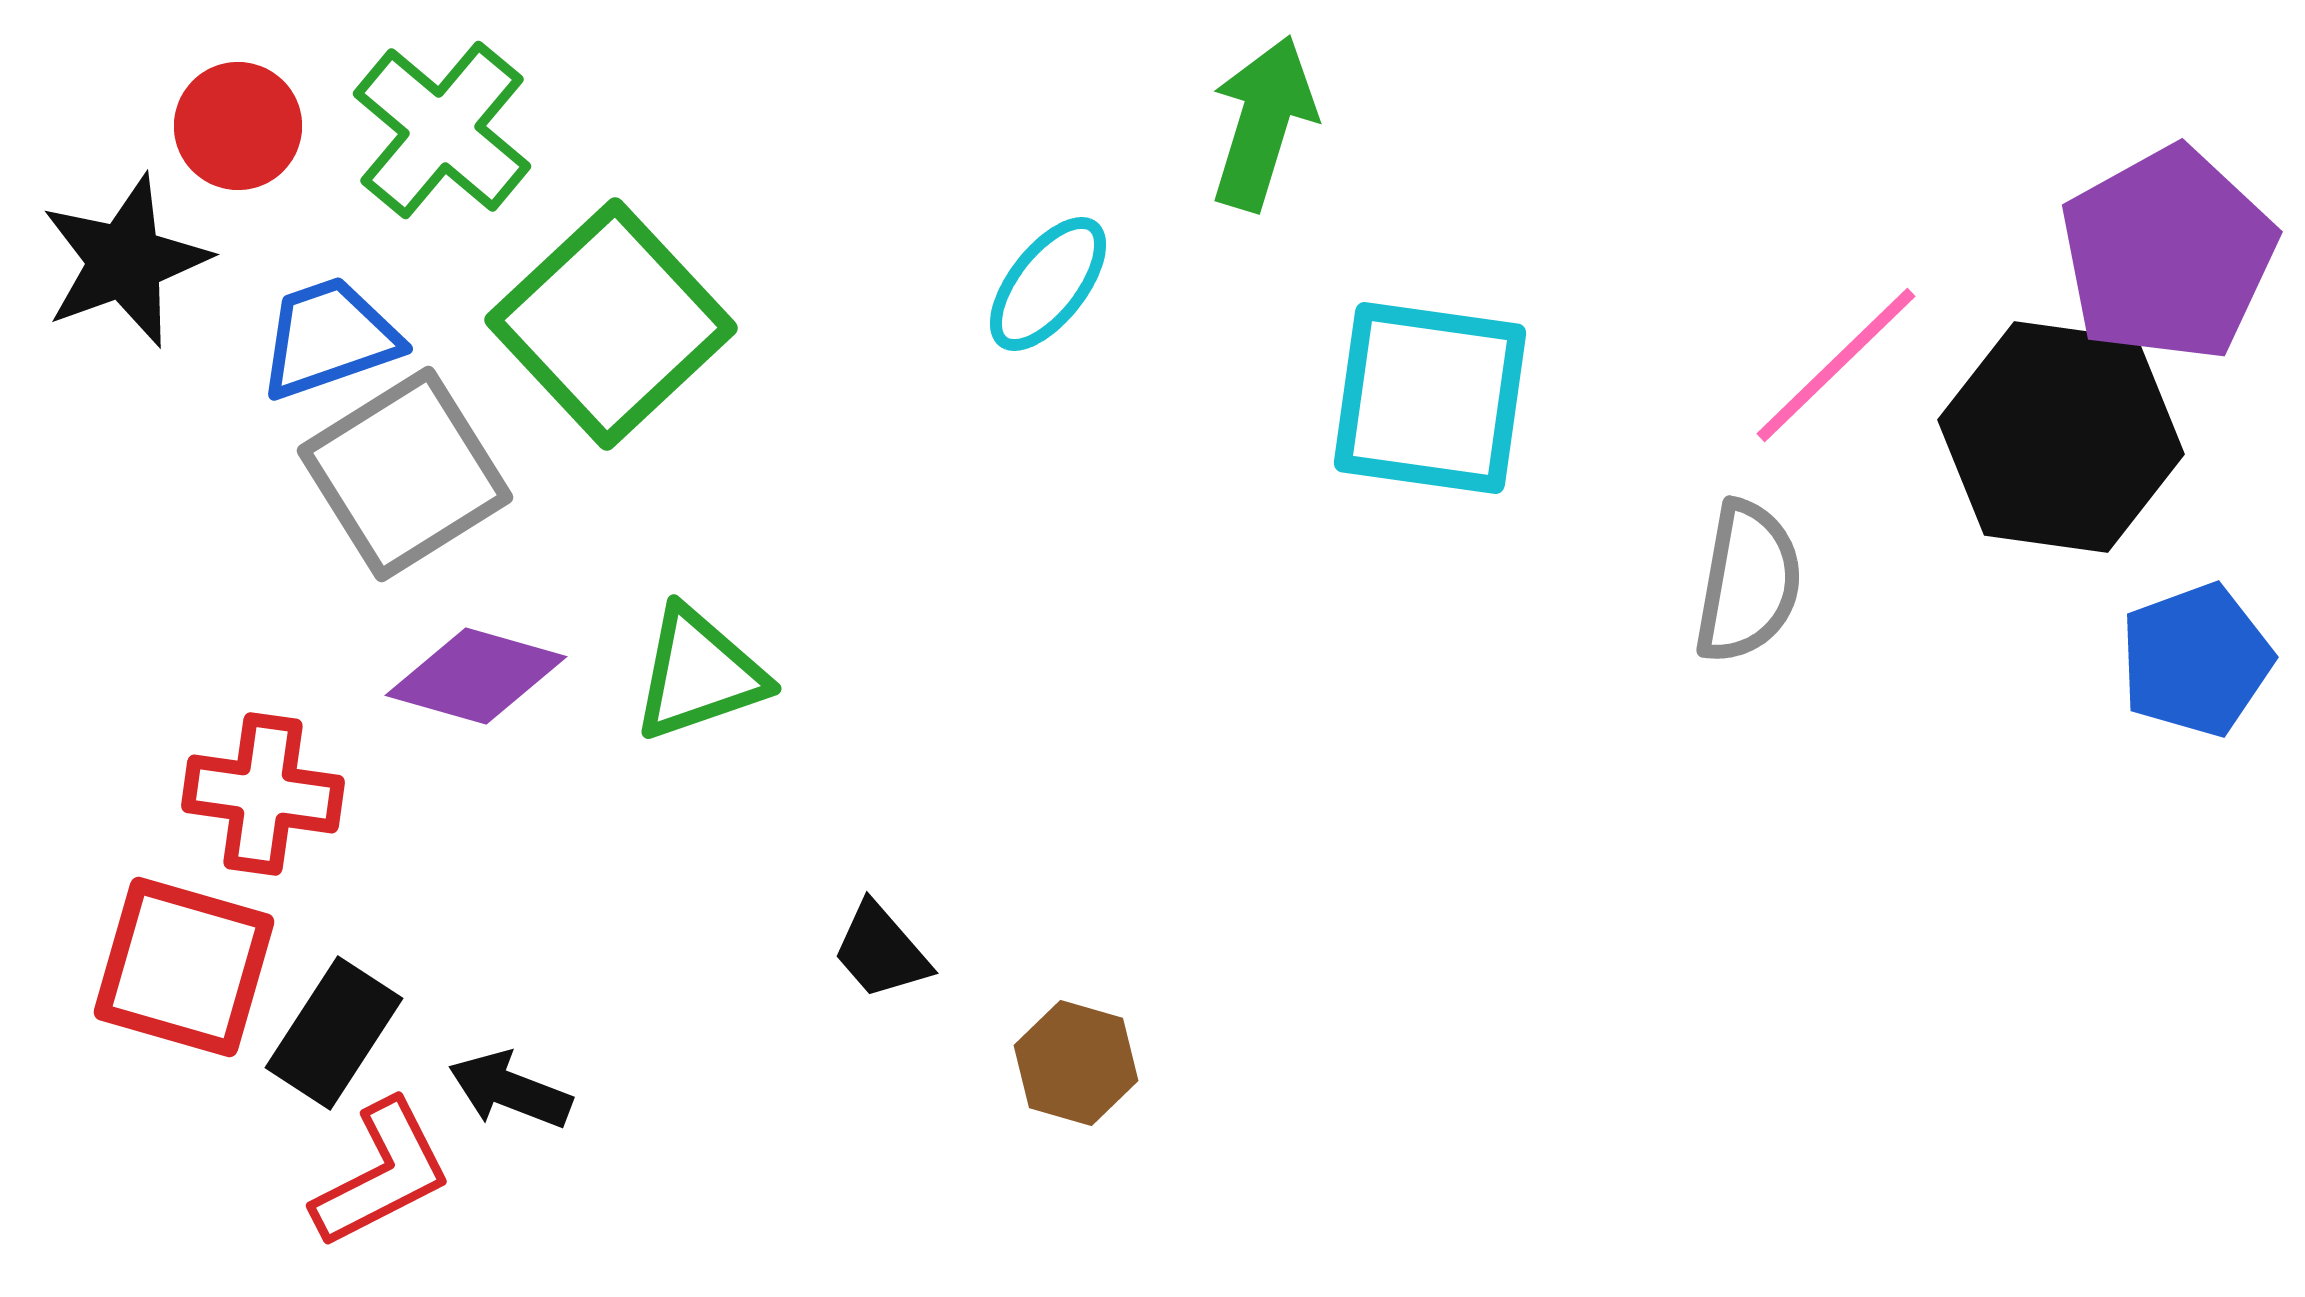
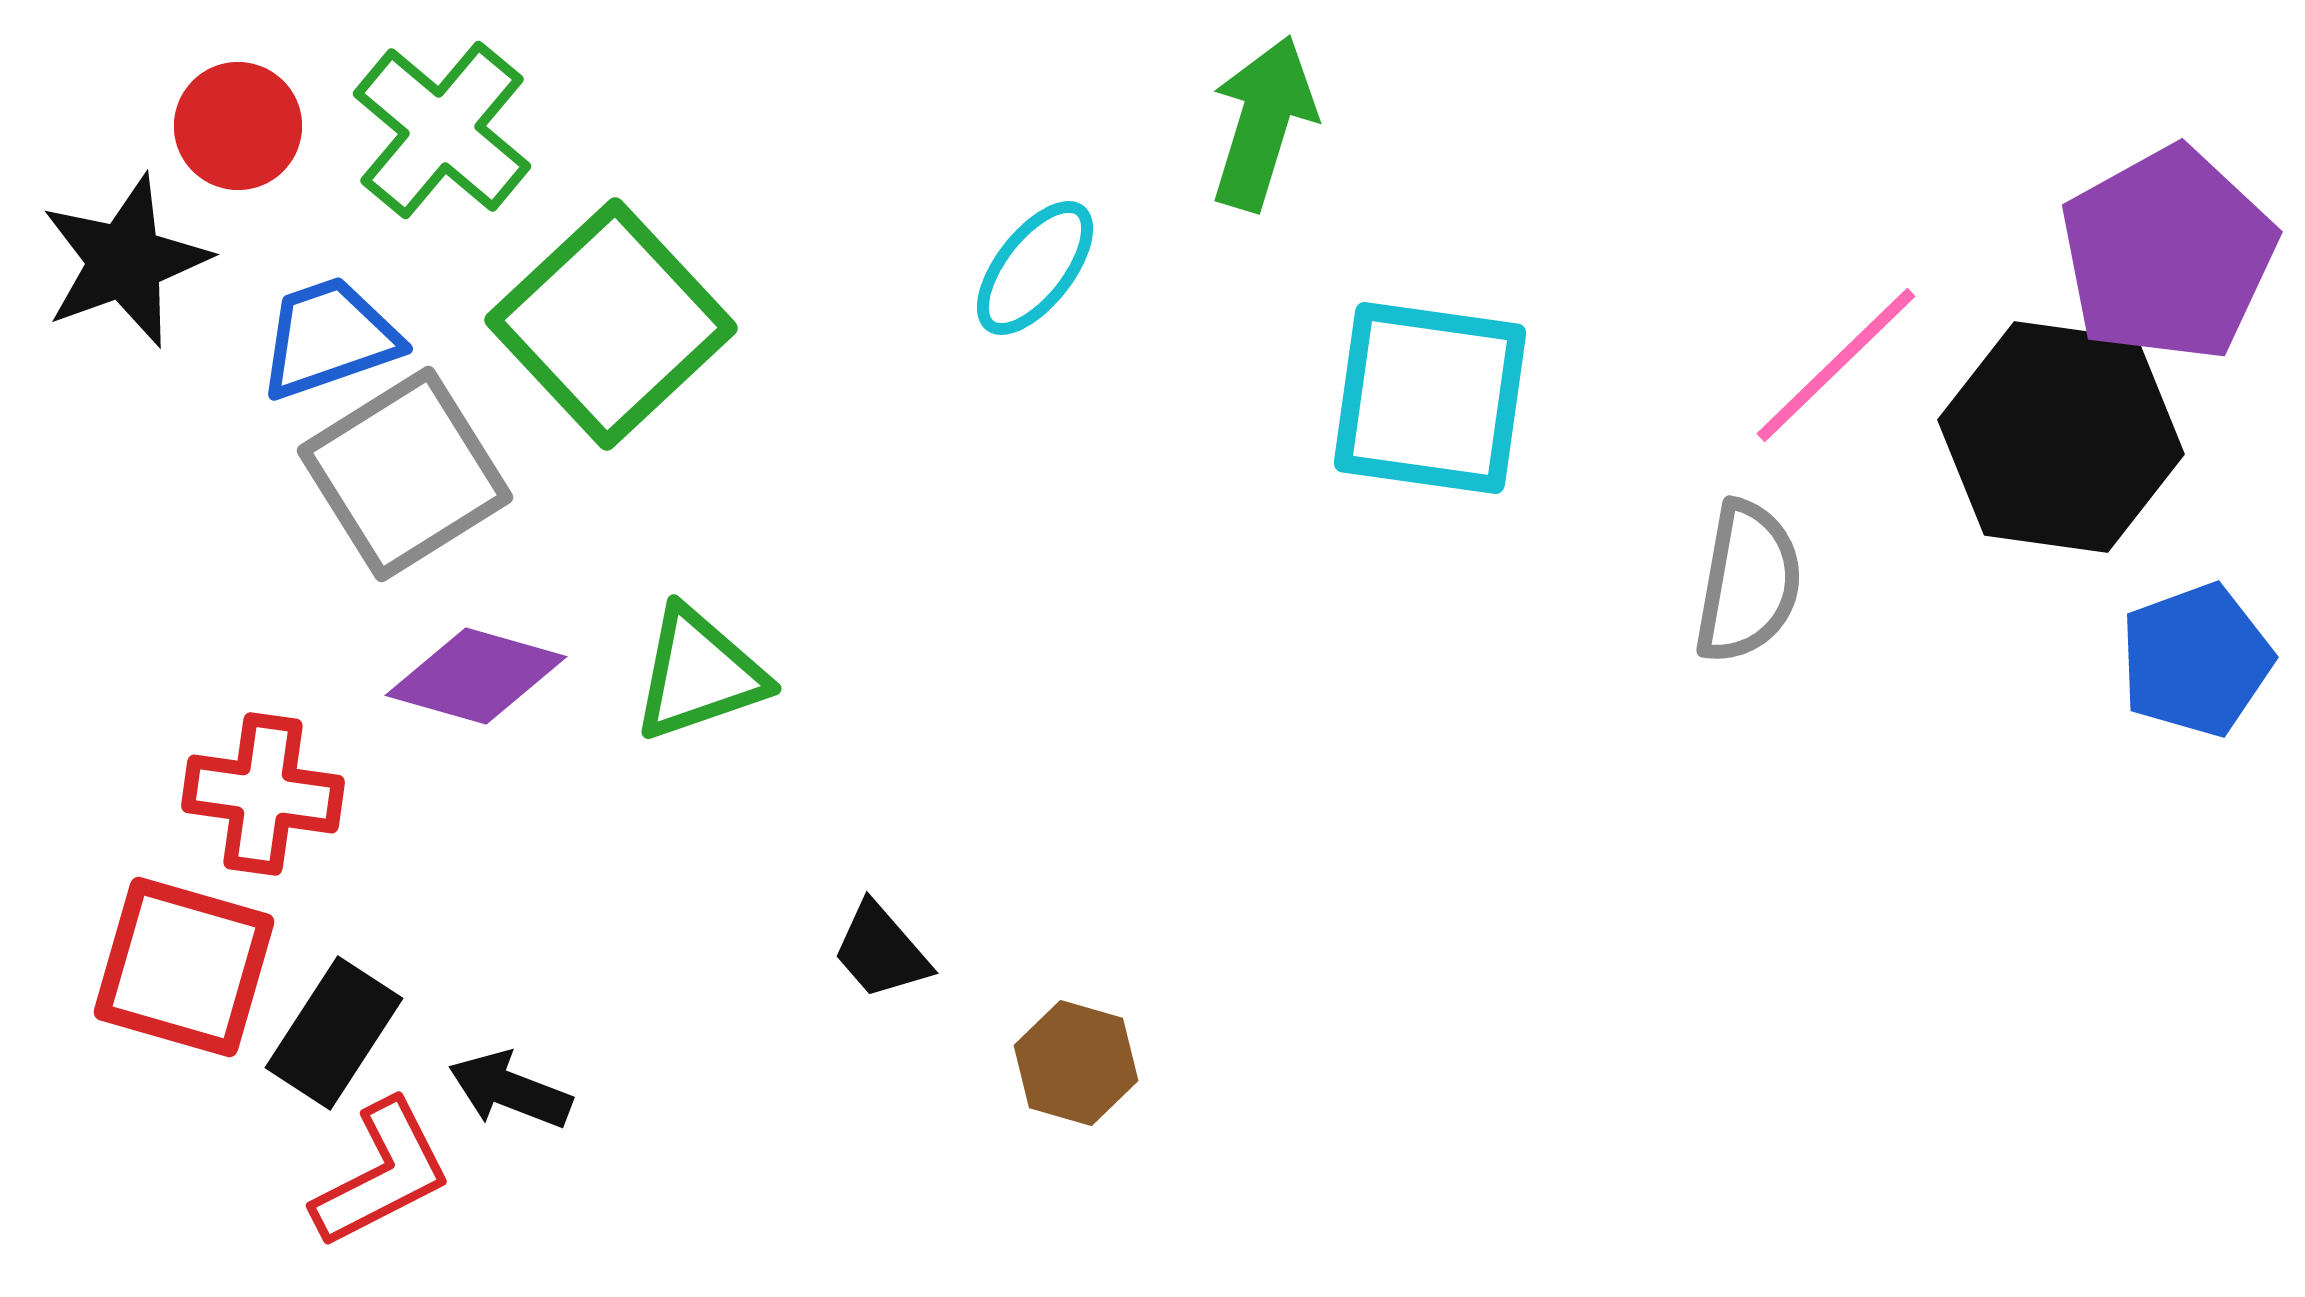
cyan ellipse: moved 13 px left, 16 px up
